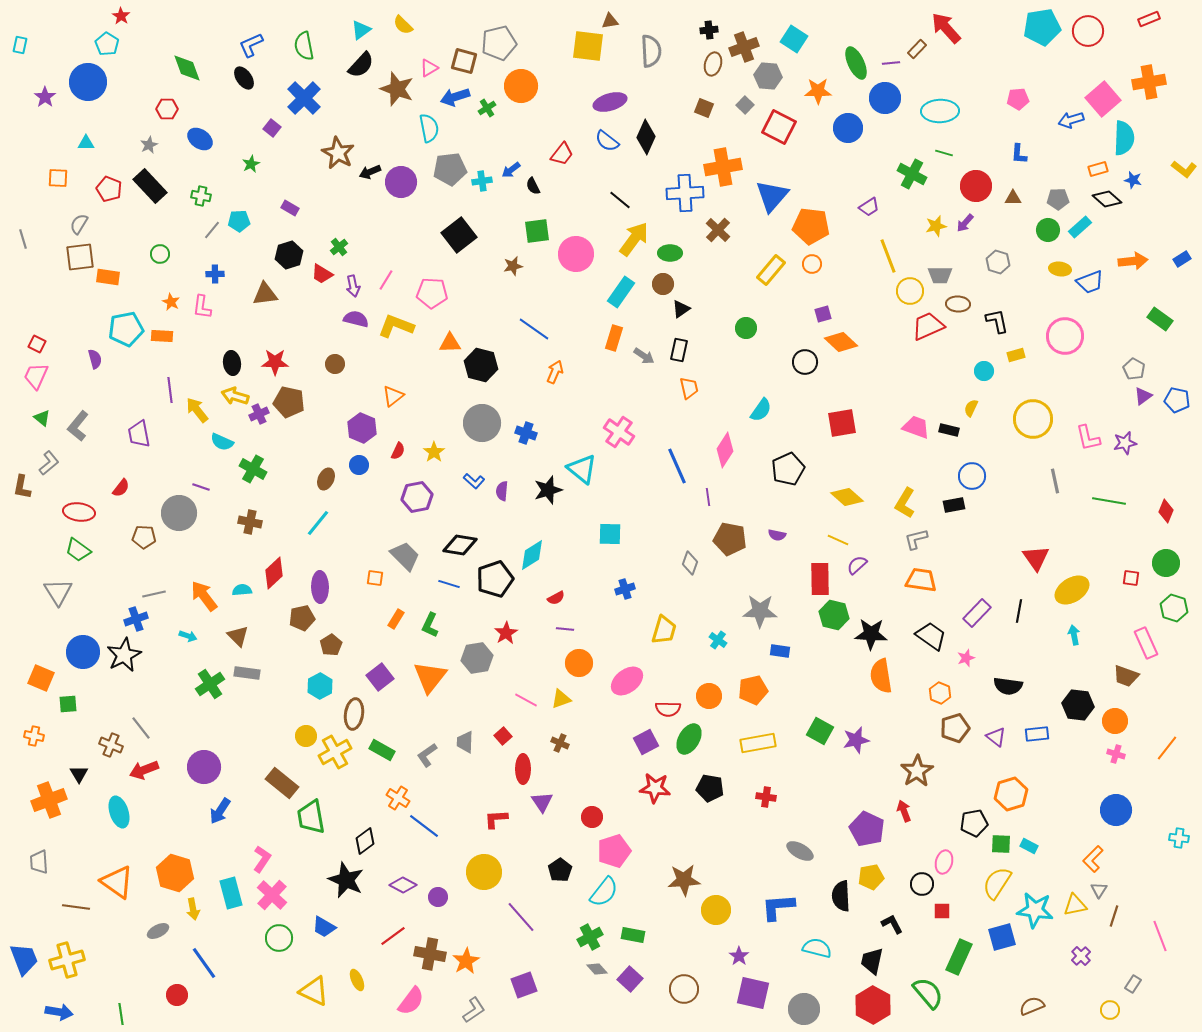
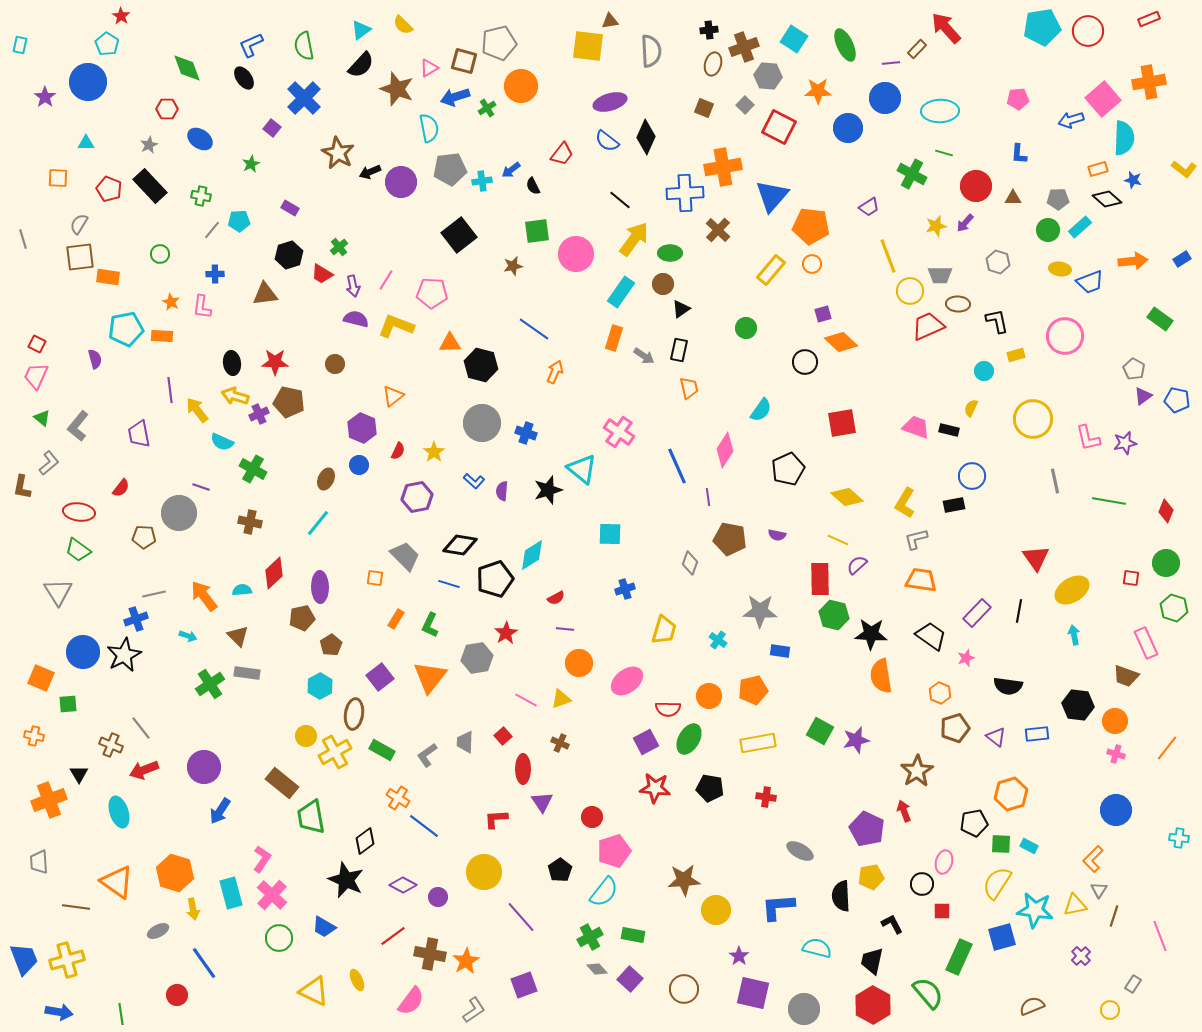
green ellipse at (856, 63): moved 11 px left, 18 px up
